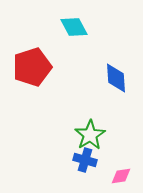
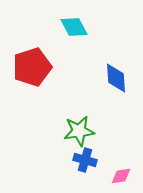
green star: moved 11 px left, 4 px up; rotated 24 degrees clockwise
